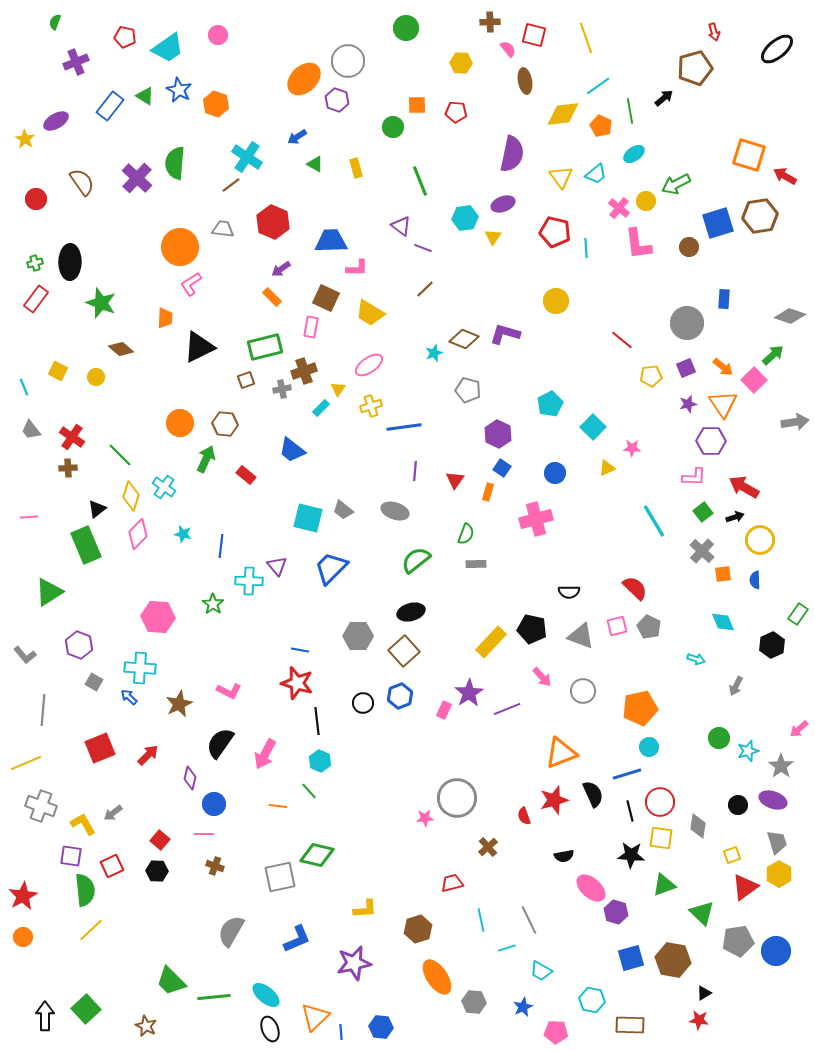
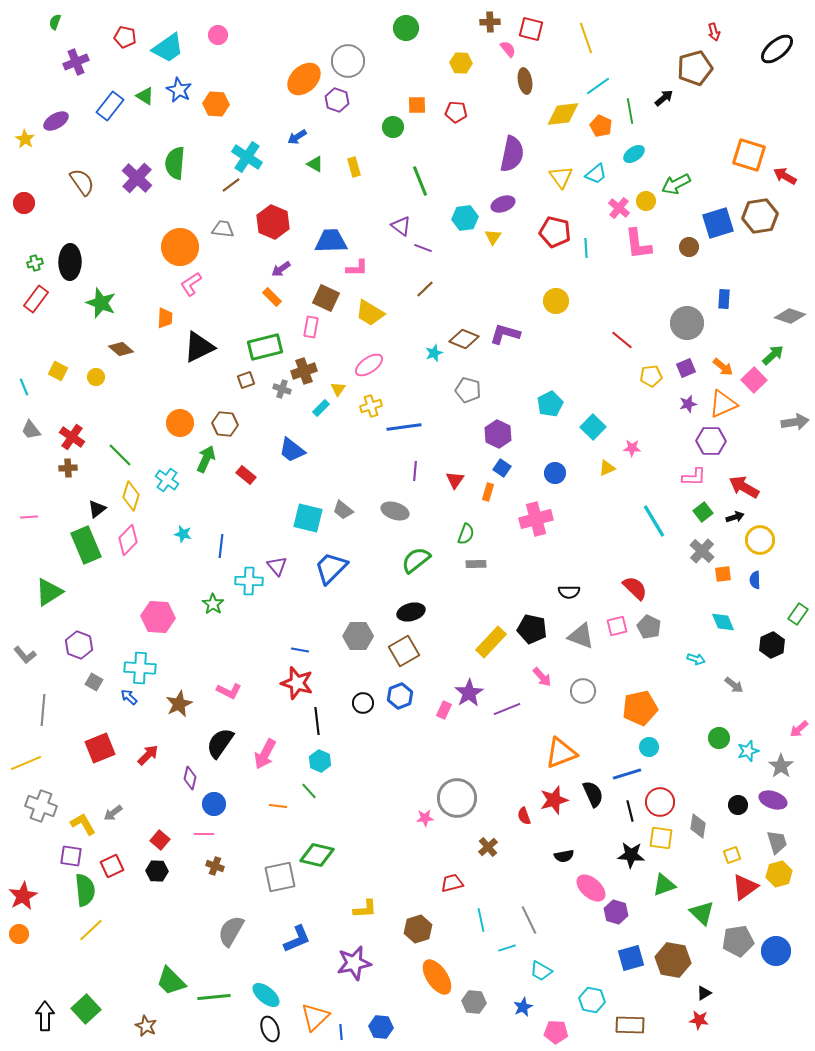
red square at (534, 35): moved 3 px left, 6 px up
orange hexagon at (216, 104): rotated 15 degrees counterclockwise
yellow rectangle at (356, 168): moved 2 px left, 1 px up
red circle at (36, 199): moved 12 px left, 4 px down
gray cross at (282, 389): rotated 30 degrees clockwise
orange triangle at (723, 404): rotated 40 degrees clockwise
cyan cross at (164, 487): moved 3 px right, 7 px up
pink diamond at (138, 534): moved 10 px left, 6 px down
brown square at (404, 651): rotated 12 degrees clockwise
gray arrow at (736, 686): moved 2 px left, 1 px up; rotated 78 degrees counterclockwise
yellow hexagon at (779, 874): rotated 15 degrees clockwise
orange circle at (23, 937): moved 4 px left, 3 px up
